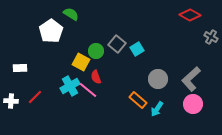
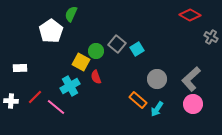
green semicircle: rotated 98 degrees counterclockwise
gray circle: moved 1 px left
pink line: moved 32 px left, 17 px down
